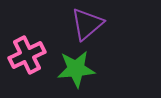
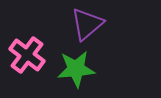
pink cross: rotated 27 degrees counterclockwise
